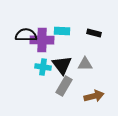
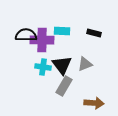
gray triangle: rotated 21 degrees counterclockwise
brown arrow: moved 7 px down; rotated 18 degrees clockwise
